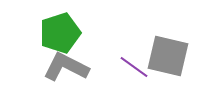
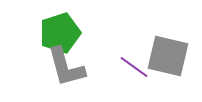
gray L-shape: rotated 132 degrees counterclockwise
